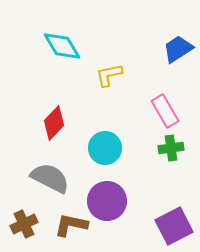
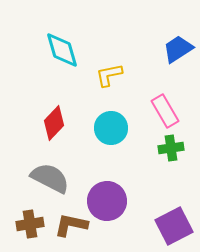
cyan diamond: moved 4 px down; rotated 15 degrees clockwise
cyan circle: moved 6 px right, 20 px up
brown cross: moved 6 px right; rotated 16 degrees clockwise
